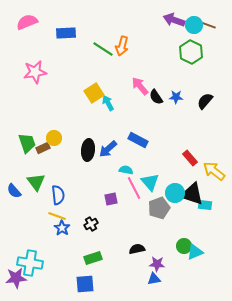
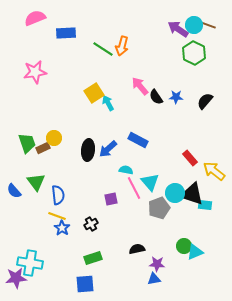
purple arrow at (174, 20): moved 4 px right, 9 px down; rotated 15 degrees clockwise
pink semicircle at (27, 22): moved 8 px right, 4 px up
green hexagon at (191, 52): moved 3 px right, 1 px down
